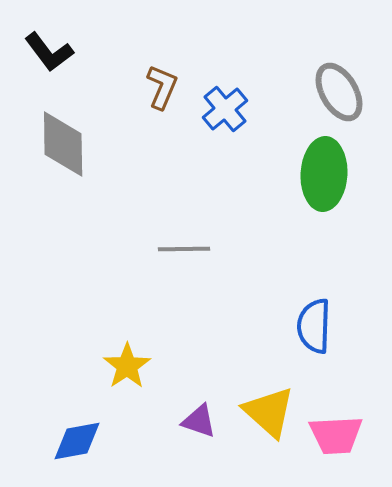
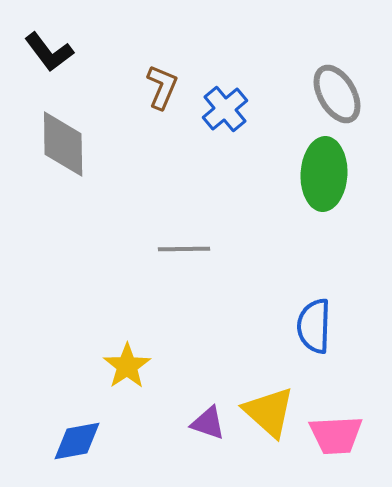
gray ellipse: moved 2 px left, 2 px down
purple triangle: moved 9 px right, 2 px down
